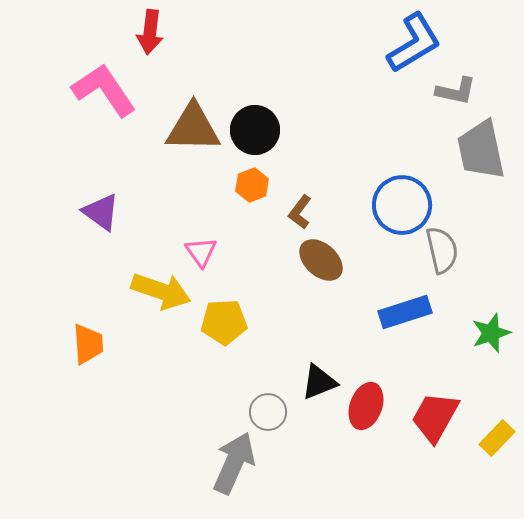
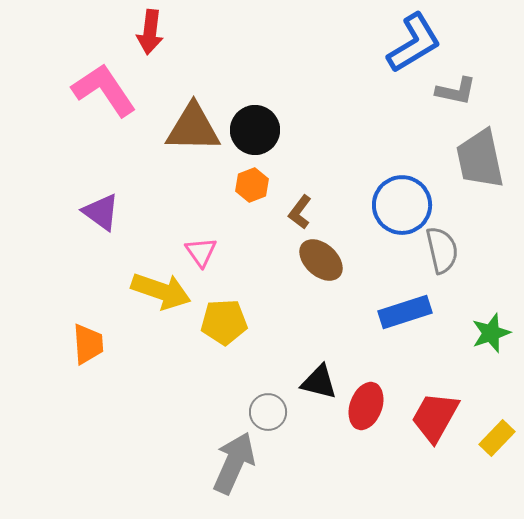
gray trapezoid: moved 1 px left, 9 px down
black triangle: rotated 36 degrees clockwise
